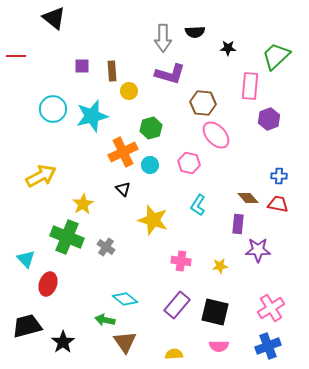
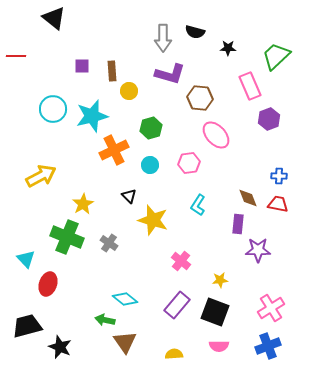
black semicircle at (195, 32): rotated 18 degrees clockwise
pink rectangle at (250, 86): rotated 28 degrees counterclockwise
brown hexagon at (203, 103): moved 3 px left, 5 px up
orange cross at (123, 152): moved 9 px left, 2 px up
pink hexagon at (189, 163): rotated 20 degrees counterclockwise
black triangle at (123, 189): moved 6 px right, 7 px down
brown diamond at (248, 198): rotated 20 degrees clockwise
gray cross at (106, 247): moved 3 px right, 4 px up
pink cross at (181, 261): rotated 30 degrees clockwise
yellow star at (220, 266): moved 14 px down
black square at (215, 312): rotated 8 degrees clockwise
black star at (63, 342): moved 3 px left, 5 px down; rotated 15 degrees counterclockwise
